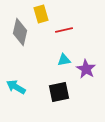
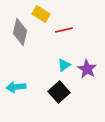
yellow rectangle: rotated 42 degrees counterclockwise
cyan triangle: moved 5 px down; rotated 24 degrees counterclockwise
purple star: moved 1 px right
cyan arrow: rotated 36 degrees counterclockwise
black square: rotated 30 degrees counterclockwise
